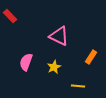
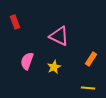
red rectangle: moved 5 px right, 6 px down; rotated 24 degrees clockwise
orange rectangle: moved 2 px down
pink semicircle: moved 1 px right, 1 px up
yellow line: moved 10 px right, 2 px down
